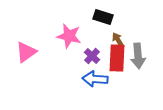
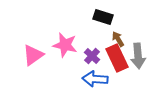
pink star: moved 4 px left, 9 px down
brown arrow: moved 1 px up
pink triangle: moved 7 px right, 3 px down
red rectangle: rotated 28 degrees counterclockwise
